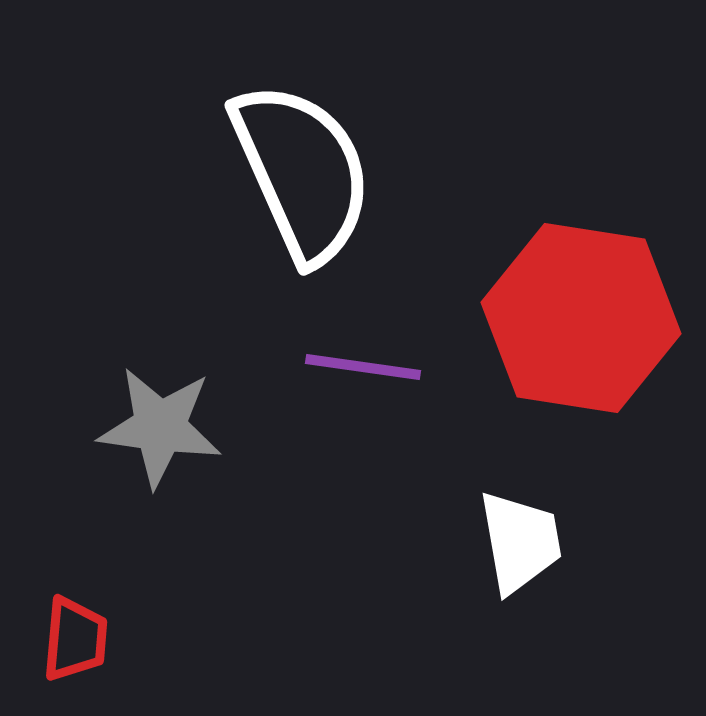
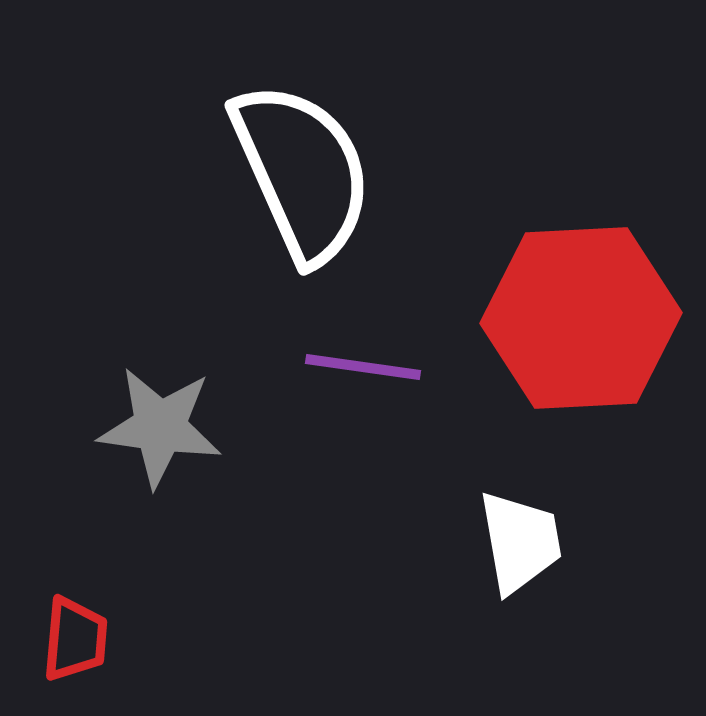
red hexagon: rotated 12 degrees counterclockwise
